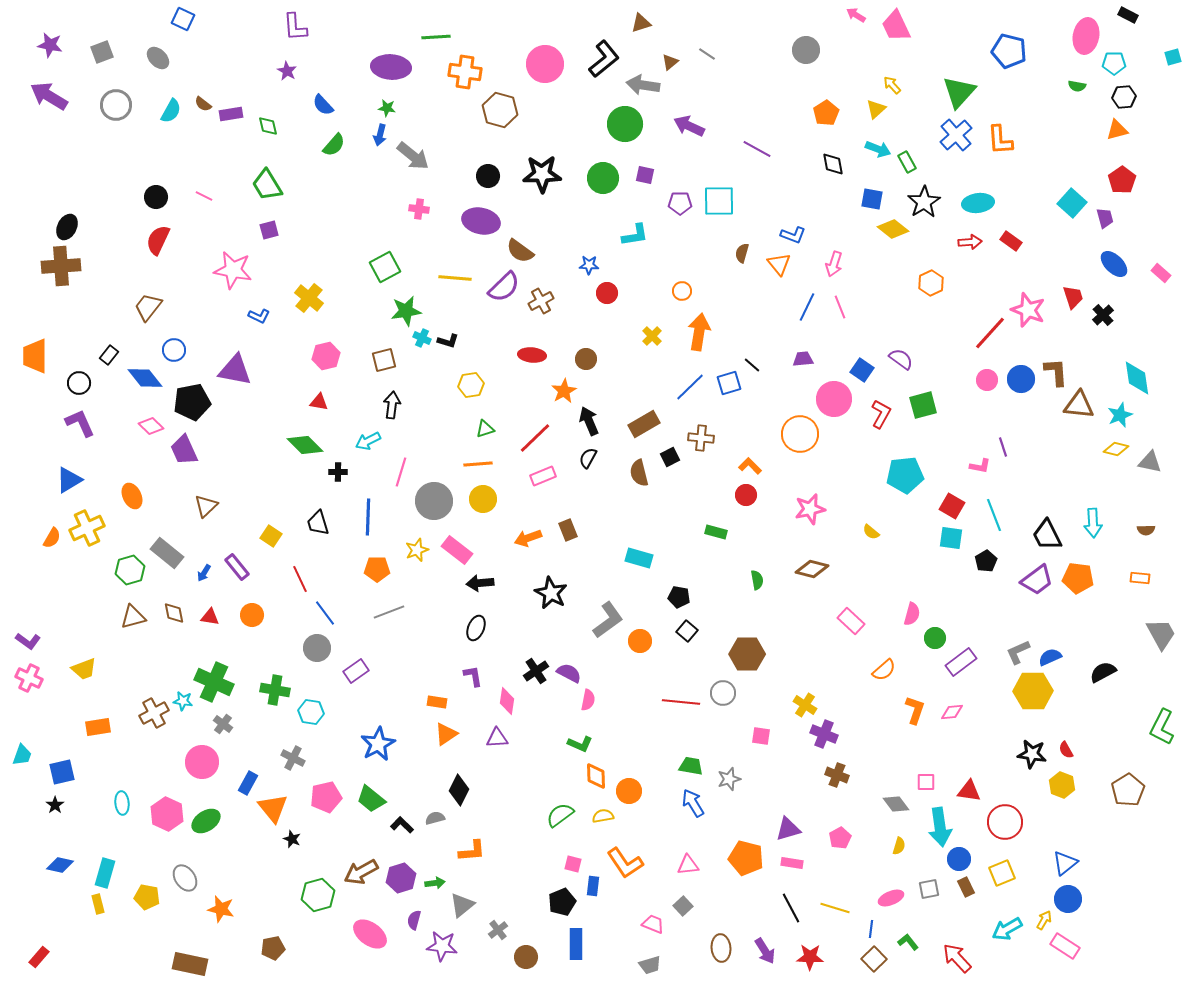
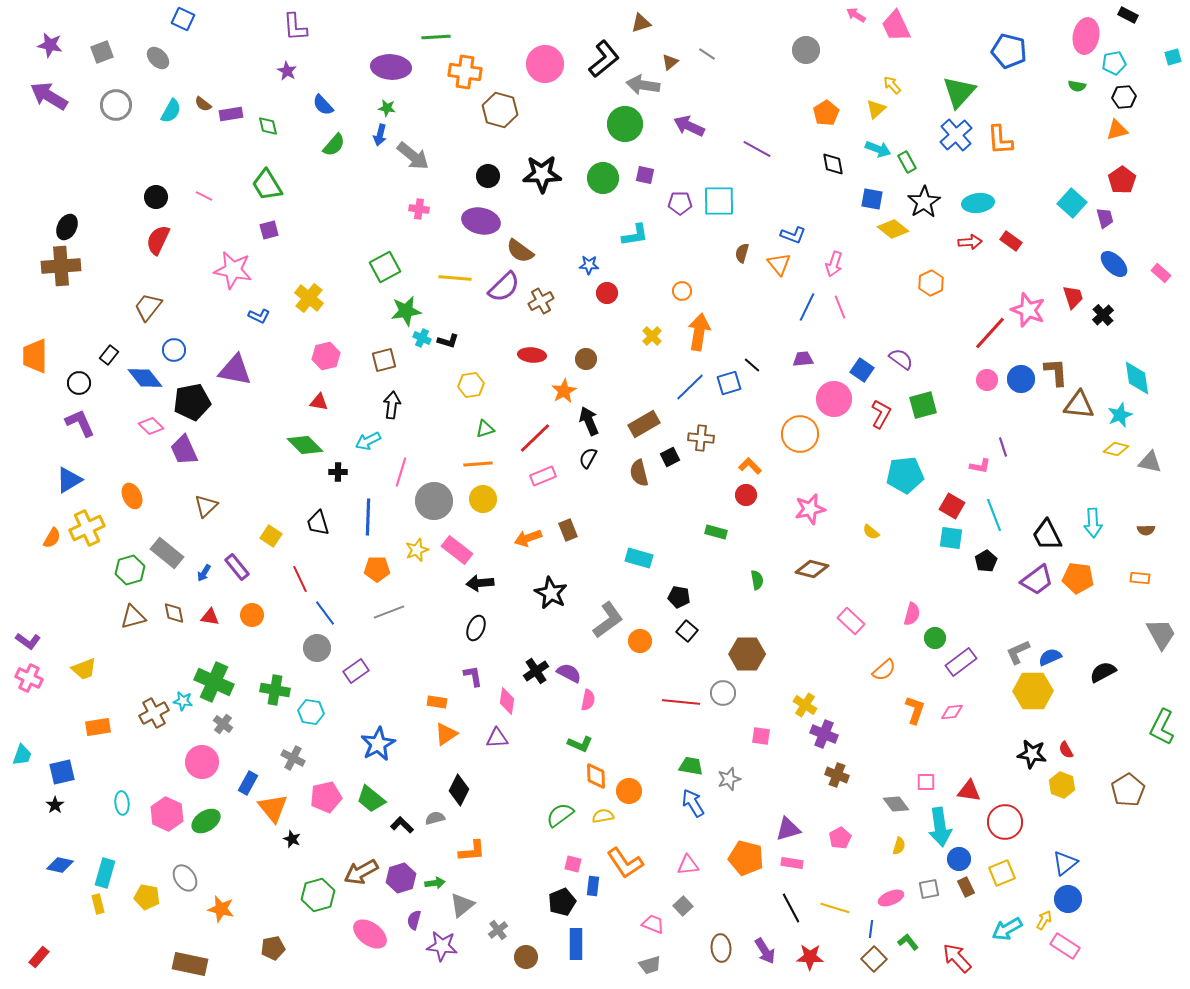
cyan pentagon at (1114, 63): rotated 10 degrees counterclockwise
